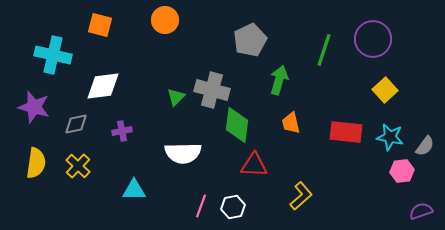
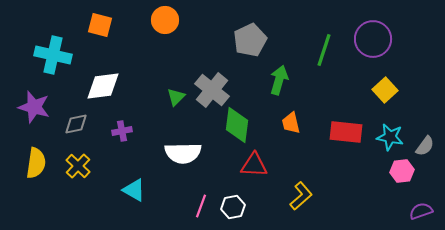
gray cross: rotated 24 degrees clockwise
cyan triangle: rotated 30 degrees clockwise
